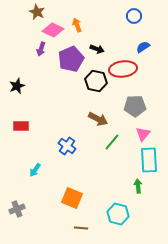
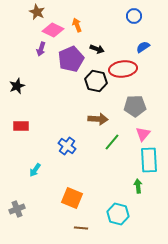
brown arrow: rotated 24 degrees counterclockwise
